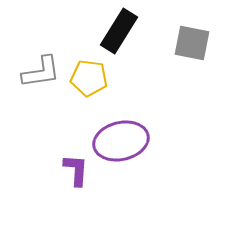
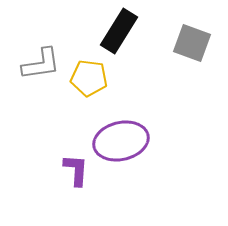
gray square: rotated 9 degrees clockwise
gray L-shape: moved 8 px up
